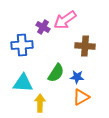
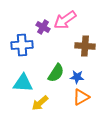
yellow arrow: rotated 132 degrees counterclockwise
